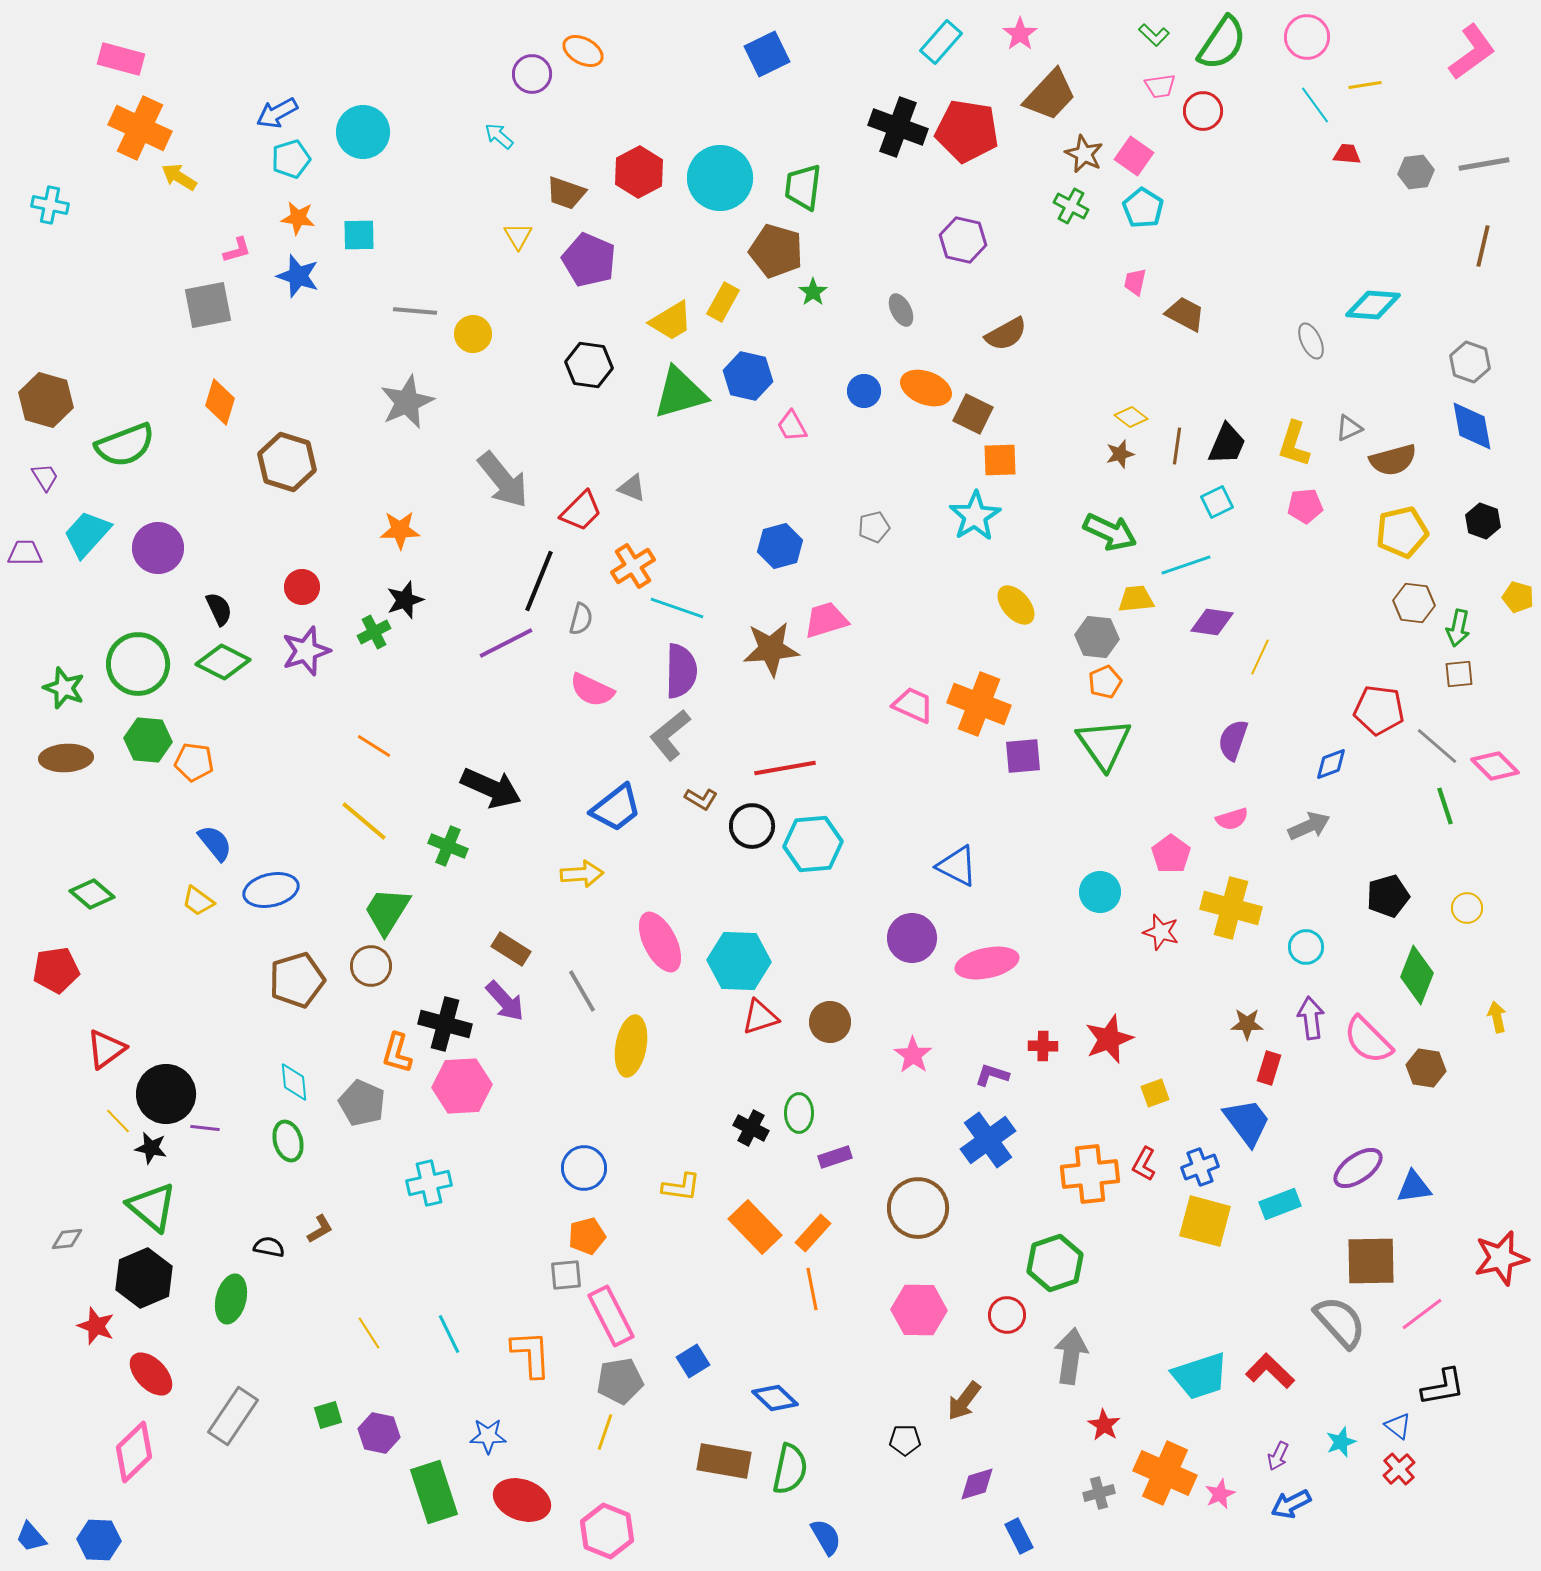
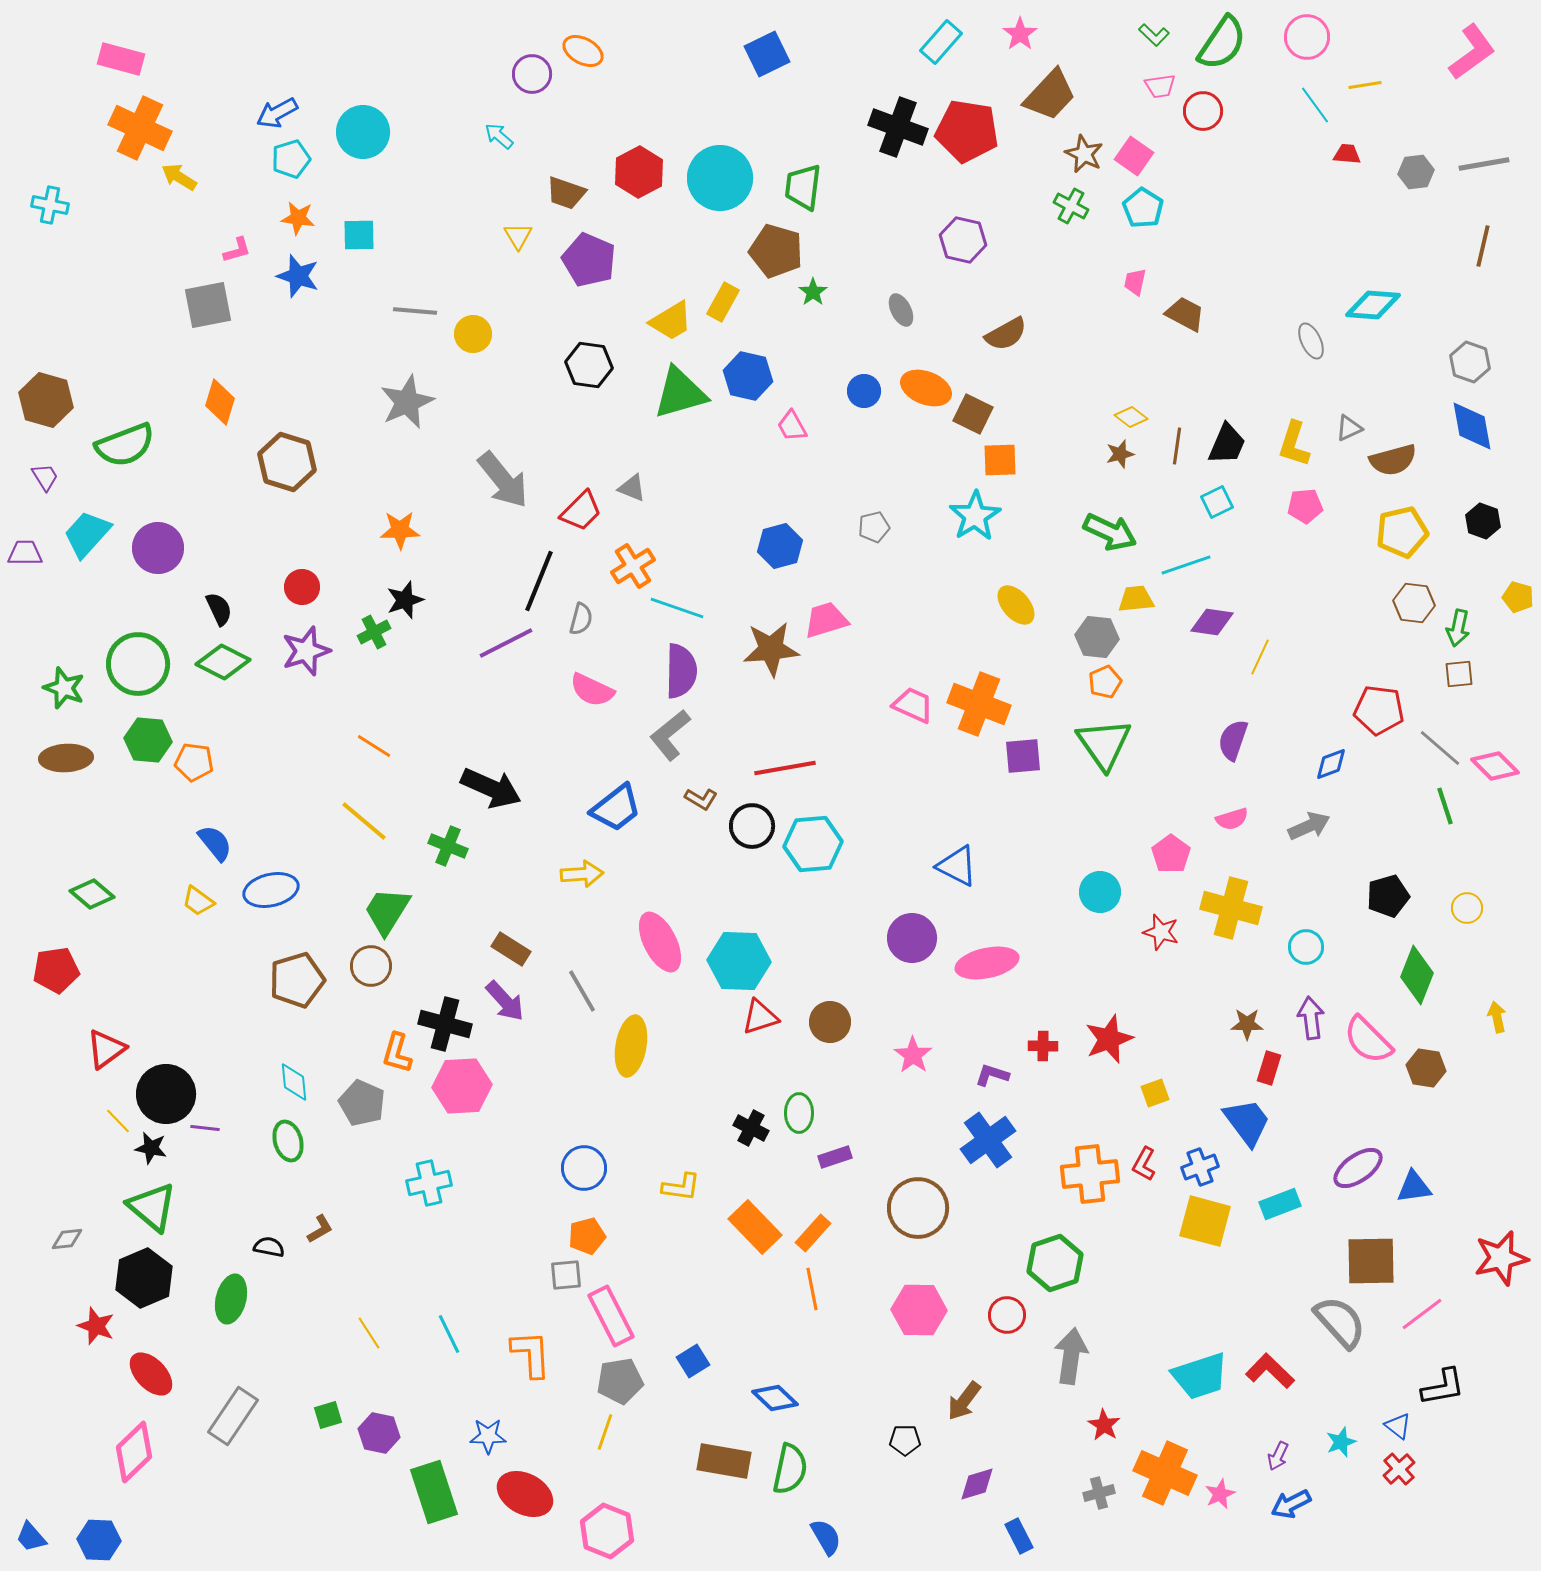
gray line at (1437, 746): moved 3 px right, 2 px down
red ellipse at (522, 1500): moved 3 px right, 6 px up; rotated 8 degrees clockwise
